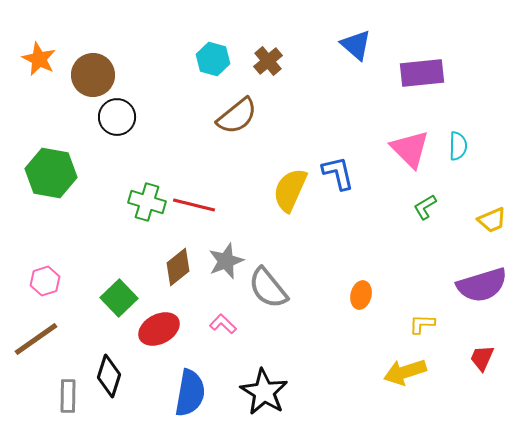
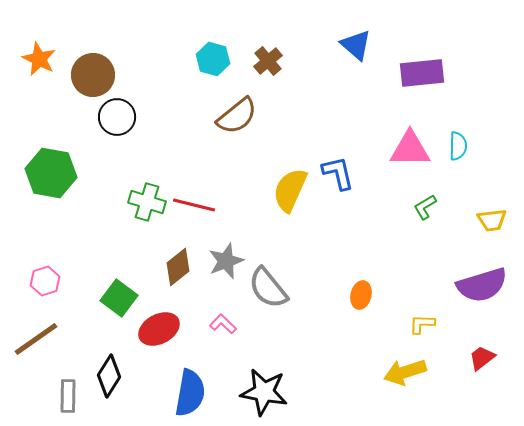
pink triangle: rotated 45 degrees counterclockwise
yellow trapezoid: rotated 16 degrees clockwise
green square: rotated 9 degrees counterclockwise
red trapezoid: rotated 28 degrees clockwise
black diamond: rotated 15 degrees clockwise
black star: rotated 21 degrees counterclockwise
